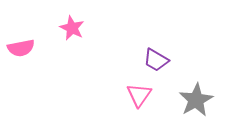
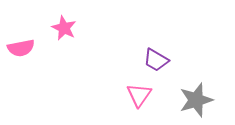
pink star: moved 8 px left
gray star: rotated 12 degrees clockwise
